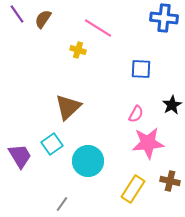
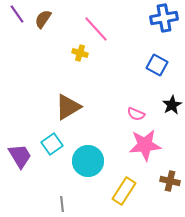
blue cross: rotated 16 degrees counterclockwise
pink line: moved 2 px left, 1 px down; rotated 16 degrees clockwise
yellow cross: moved 2 px right, 3 px down
blue square: moved 16 px right, 4 px up; rotated 25 degrees clockwise
brown triangle: rotated 12 degrees clockwise
pink semicircle: rotated 84 degrees clockwise
pink star: moved 3 px left, 2 px down
yellow rectangle: moved 9 px left, 2 px down
gray line: rotated 42 degrees counterclockwise
